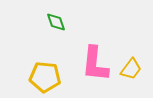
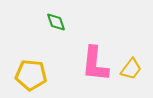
yellow pentagon: moved 14 px left, 2 px up
